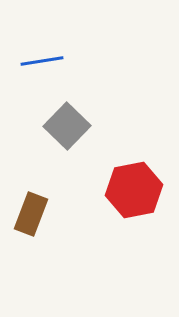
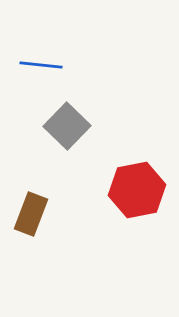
blue line: moved 1 px left, 4 px down; rotated 15 degrees clockwise
red hexagon: moved 3 px right
